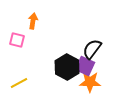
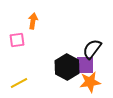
pink square: rotated 21 degrees counterclockwise
purple square: moved 1 px up; rotated 24 degrees counterclockwise
orange star: rotated 10 degrees counterclockwise
